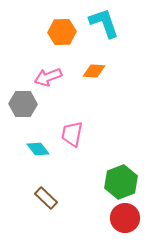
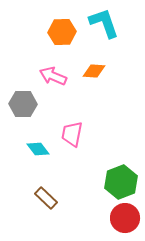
pink arrow: moved 5 px right, 1 px up; rotated 44 degrees clockwise
